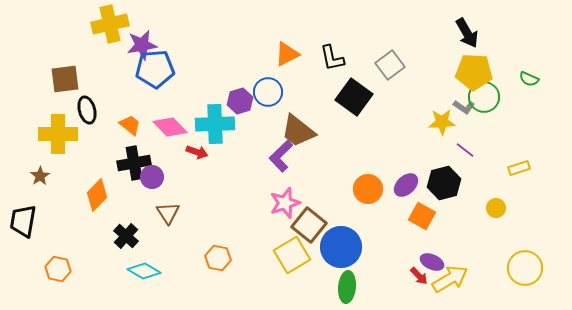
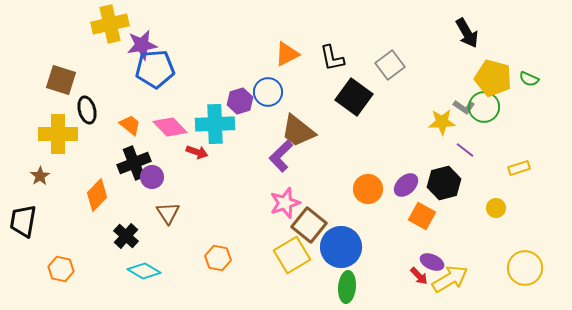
yellow pentagon at (474, 72): moved 19 px right, 6 px down; rotated 12 degrees clockwise
brown square at (65, 79): moved 4 px left, 1 px down; rotated 24 degrees clockwise
green circle at (484, 97): moved 10 px down
black cross at (134, 163): rotated 12 degrees counterclockwise
orange hexagon at (58, 269): moved 3 px right
